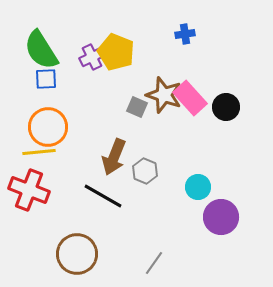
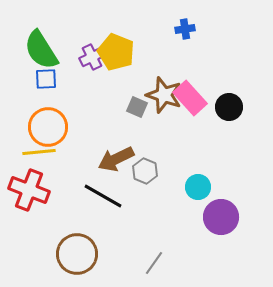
blue cross: moved 5 px up
black circle: moved 3 px right
brown arrow: moved 2 px right, 2 px down; rotated 42 degrees clockwise
